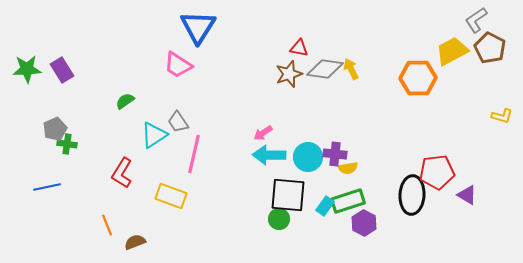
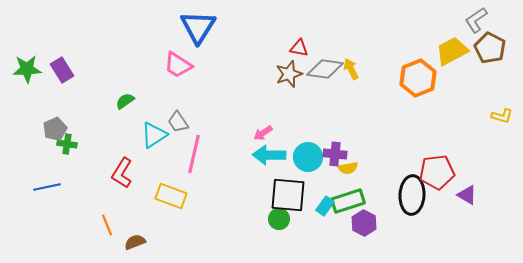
orange hexagon: rotated 21 degrees counterclockwise
